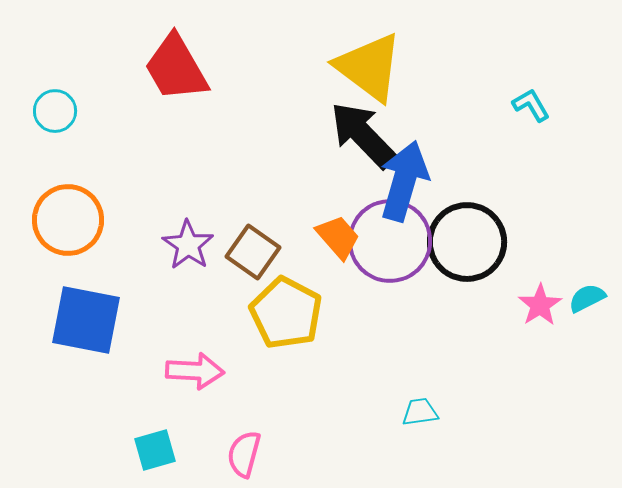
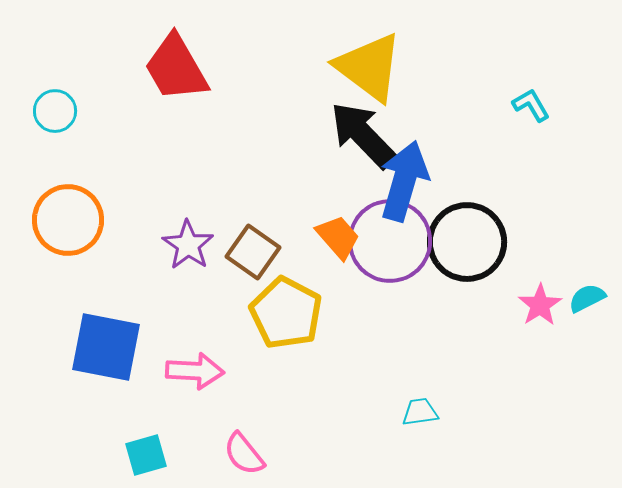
blue square: moved 20 px right, 27 px down
cyan square: moved 9 px left, 5 px down
pink semicircle: rotated 54 degrees counterclockwise
